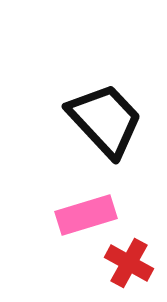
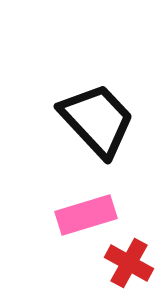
black trapezoid: moved 8 px left
